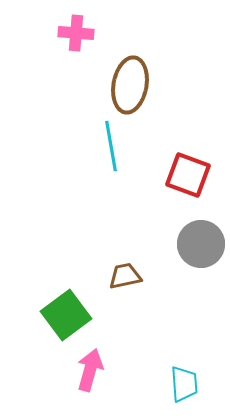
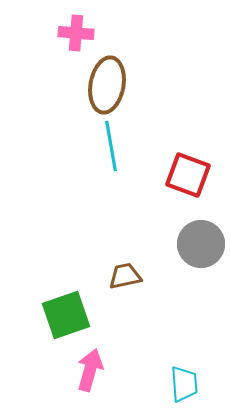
brown ellipse: moved 23 px left
green square: rotated 18 degrees clockwise
